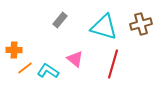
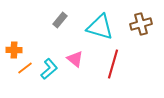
cyan triangle: moved 4 px left
cyan L-shape: moved 1 px right, 2 px up; rotated 105 degrees clockwise
